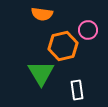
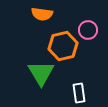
white rectangle: moved 2 px right, 3 px down
